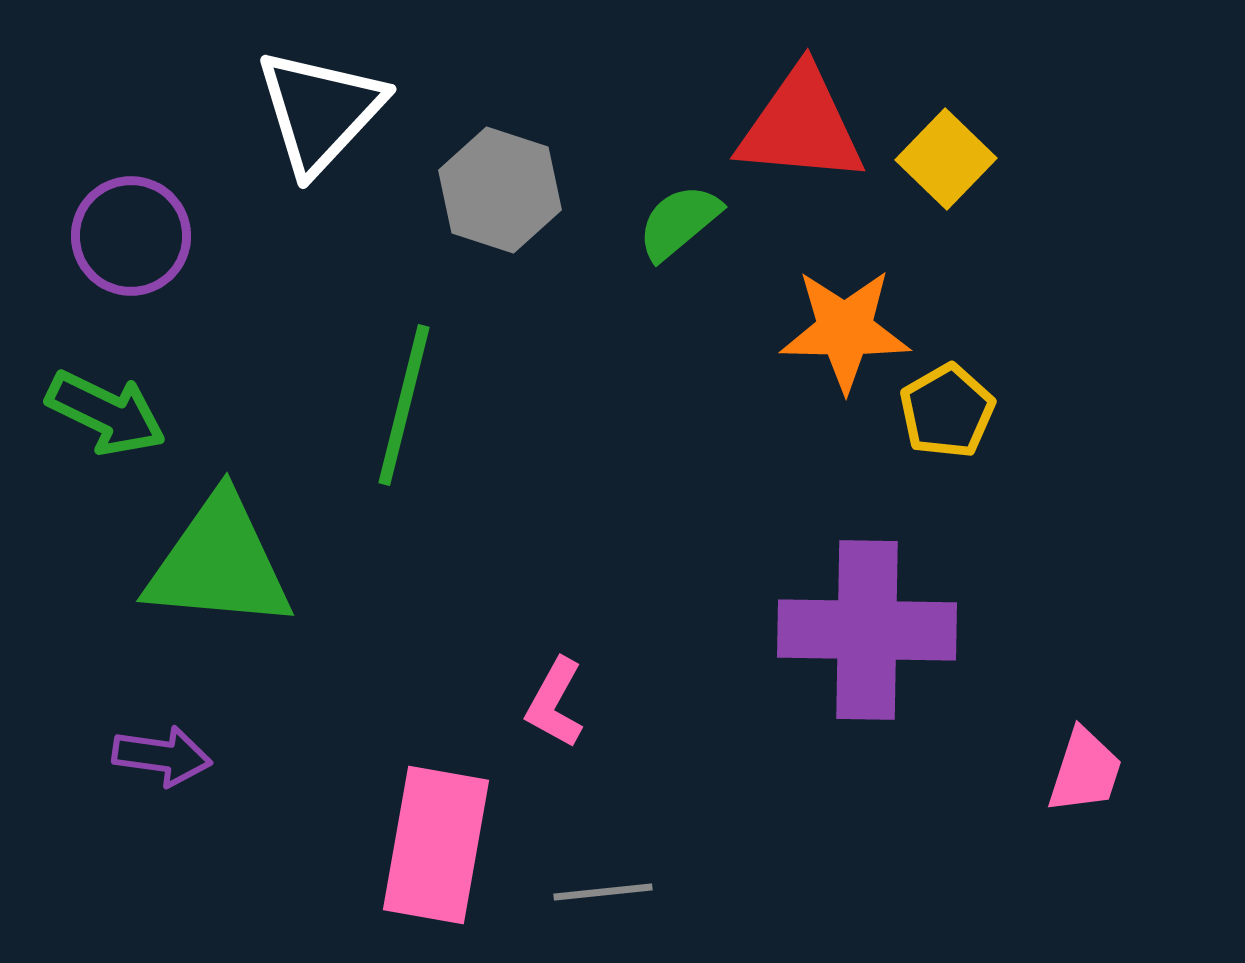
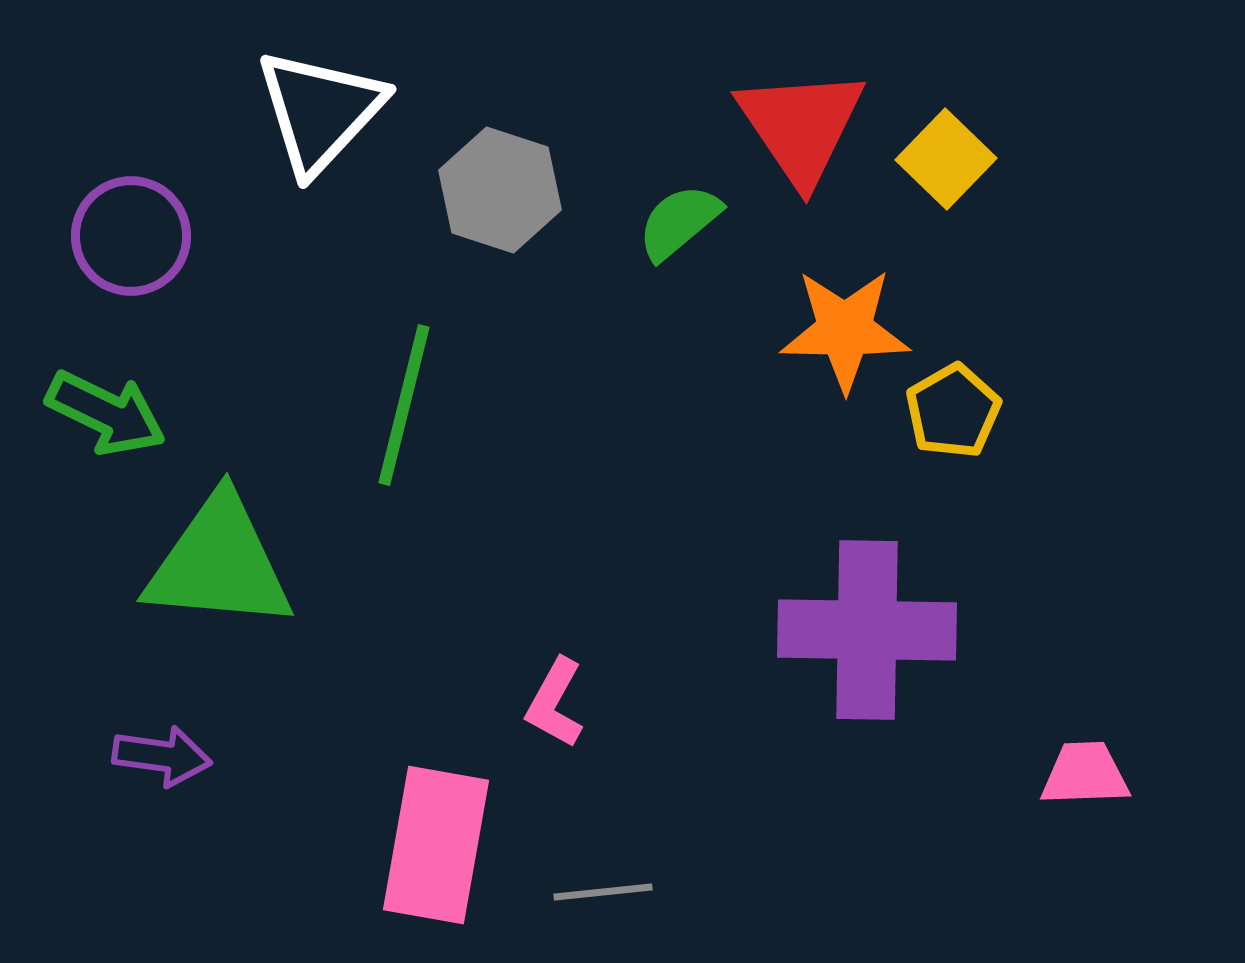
red triangle: rotated 51 degrees clockwise
yellow pentagon: moved 6 px right
pink trapezoid: moved 3 px down; rotated 110 degrees counterclockwise
